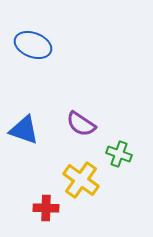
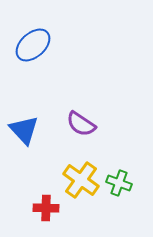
blue ellipse: rotated 63 degrees counterclockwise
blue triangle: rotated 28 degrees clockwise
green cross: moved 29 px down
